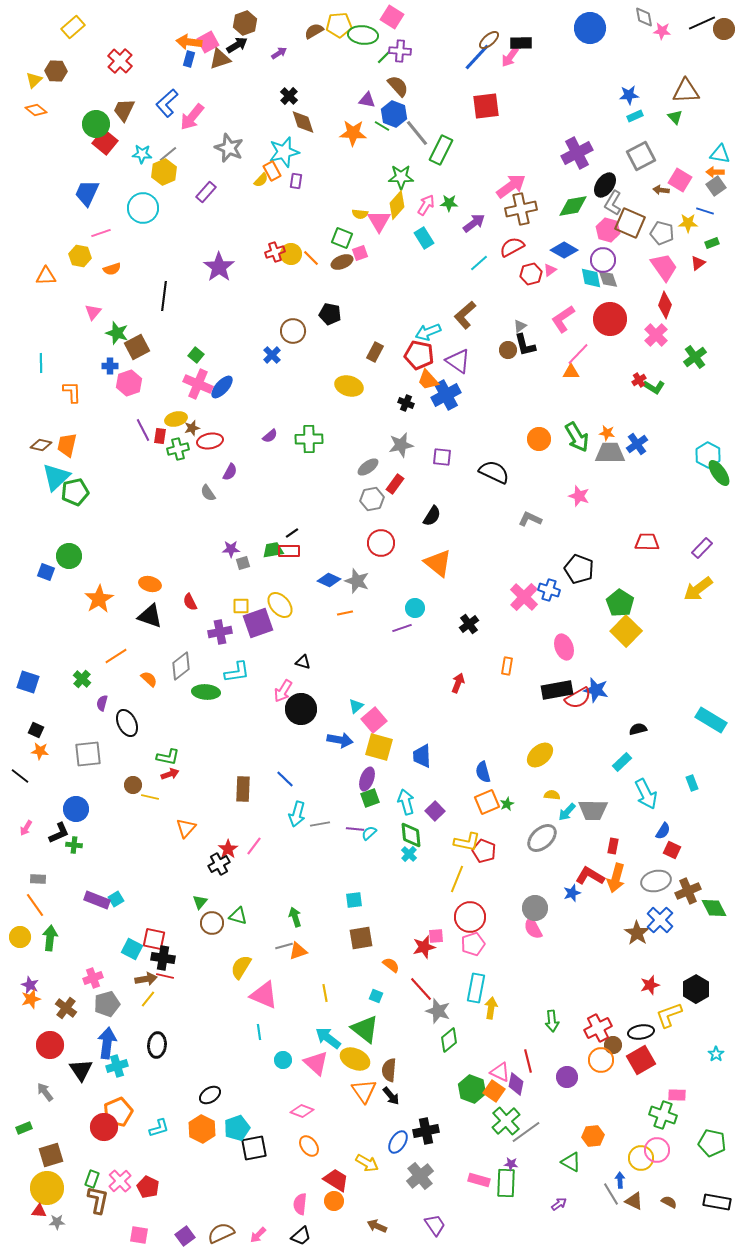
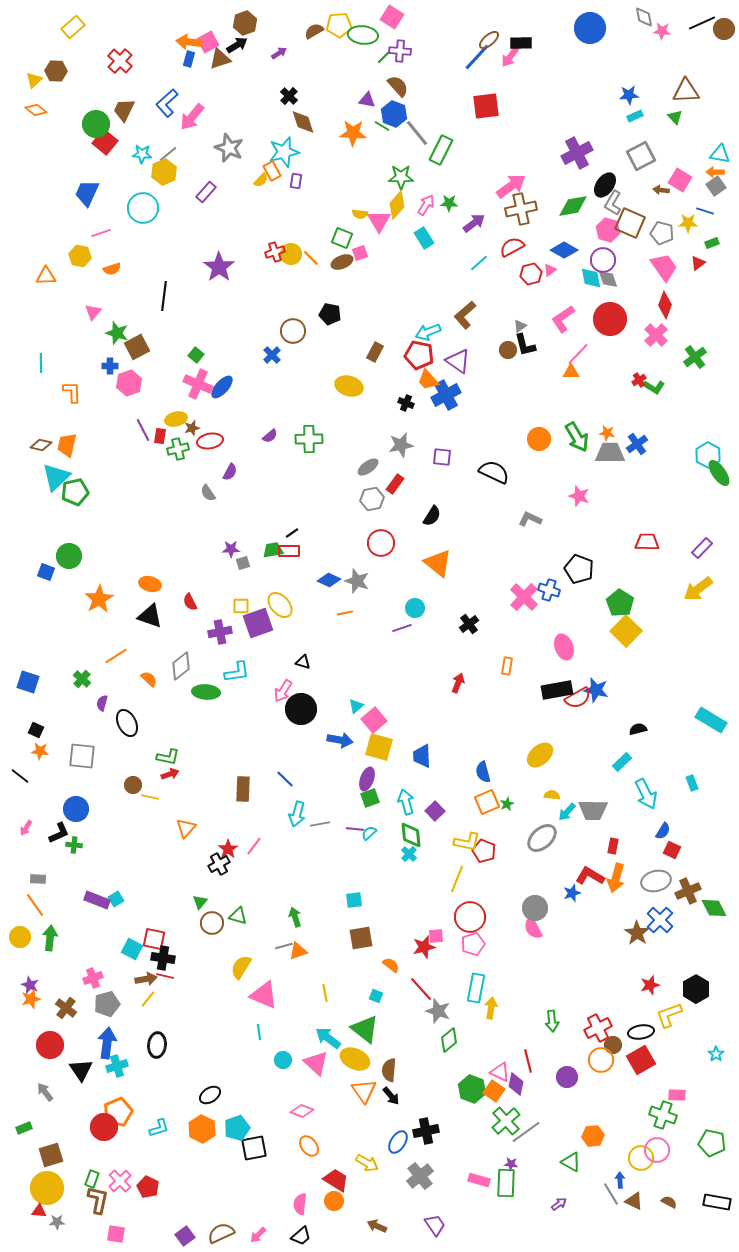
gray square at (88, 754): moved 6 px left, 2 px down; rotated 12 degrees clockwise
pink square at (139, 1235): moved 23 px left, 1 px up
